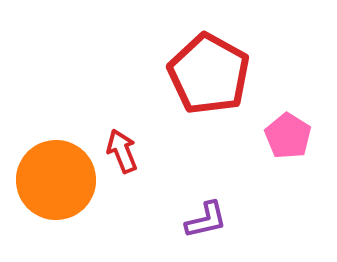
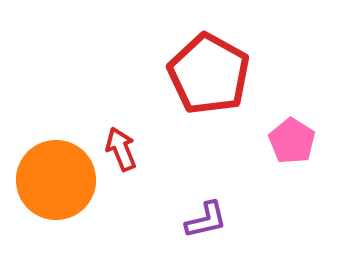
pink pentagon: moved 4 px right, 5 px down
red arrow: moved 1 px left, 2 px up
